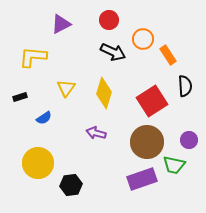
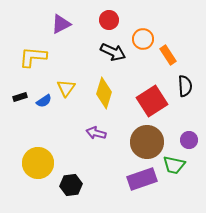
blue semicircle: moved 17 px up
